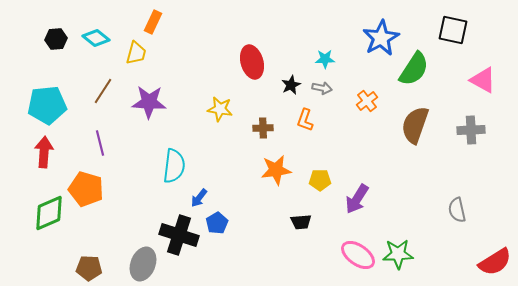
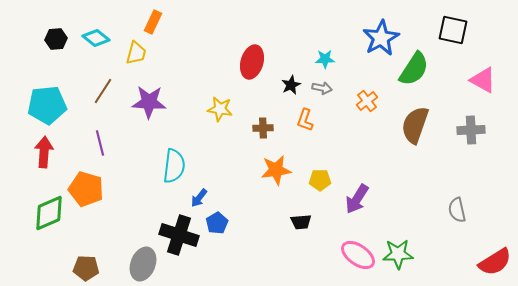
red ellipse: rotated 32 degrees clockwise
brown pentagon: moved 3 px left
